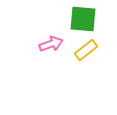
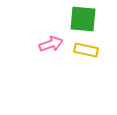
yellow rectangle: rotated 50 degrees clockwise
